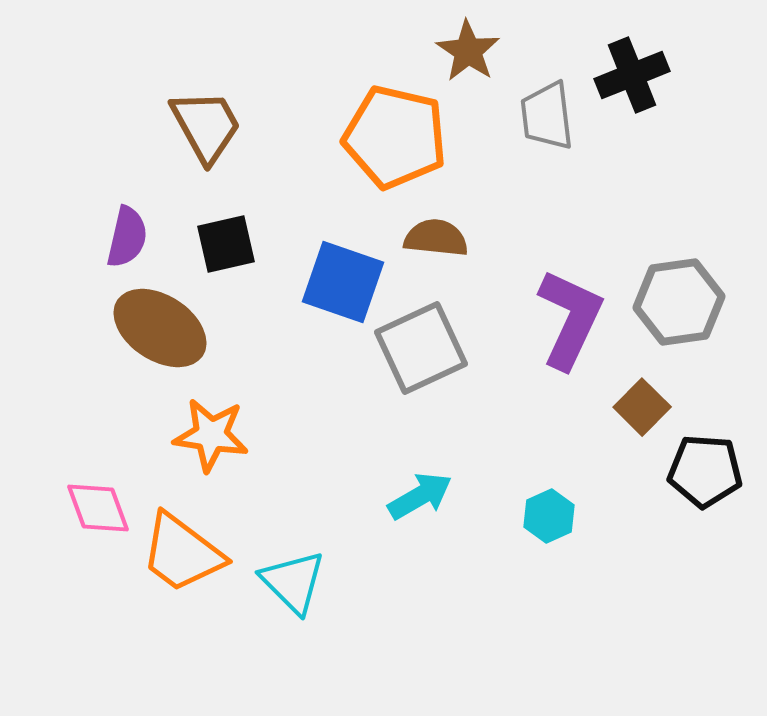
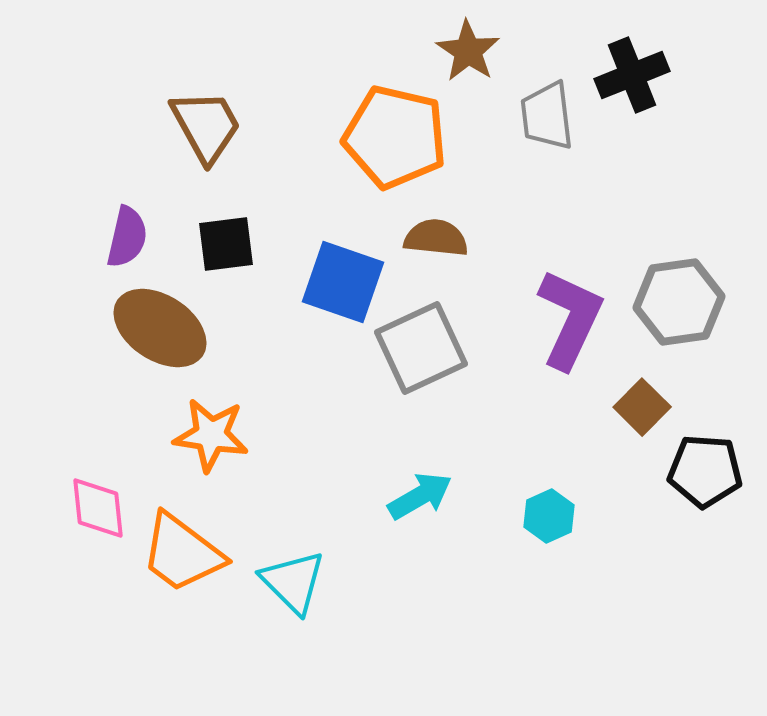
black square: rotated 6 degrees clockwise
pink diamond: rotated 14 degrees clockwise
